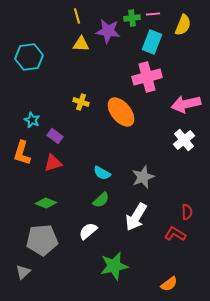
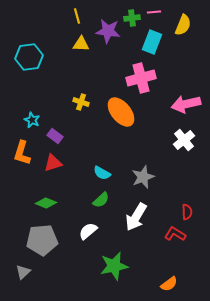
pink line: moved 1 px right, 2 px up
pink cross: moved 6 px left, 1 px down
